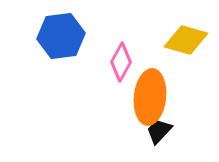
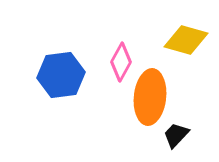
blue hexagon: moved 39 px down
black trapezoid: moved 17 px right, 4 px down
